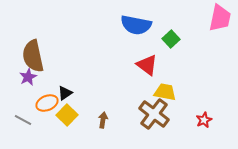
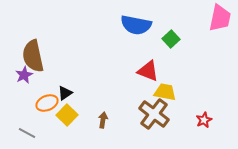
red triangle: moved 1 px right, 6 px down; rotated 15 degrees counterclockwise
purple star: moved 4 px left, 2 px up
gray line: moved 4 px right, 13 px down
